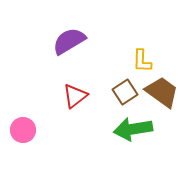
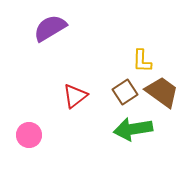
purple semicircle: moved 19 px left, 13 px up
pink circle: moved 6 px right, 5 px down
